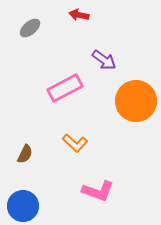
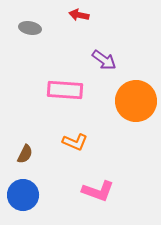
gray ellipse: rotated 50 degrees clockwise
pink rectangle: moved 2 px down; rotated 32 degrees clockwise
orange L-shape: moved 1 px up; rotated 20 degrees counterclockwise
blue circle: moved 11 px up
